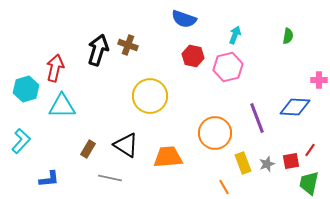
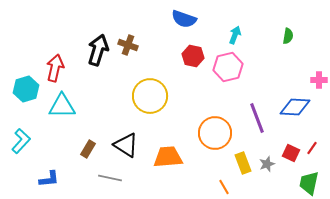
red line: moved 2 px right, 2 px up
red square: moved 8 px up; rotated 36 degrees clockwise
